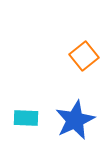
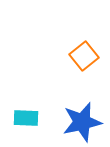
blue star: moved 7 px right, 2 px down; rotated 12 degrees clockwise
